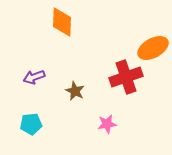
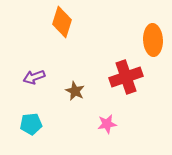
orange diamond: rotated 16 degrees clockwise
orange ellipse: moved 8 px up; rotated 64 degrees counterclockwise
